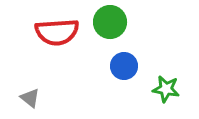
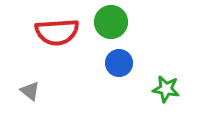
green circle: moved 1 px right
blue circle: moved 5 px left, 3 px up
gray triangle: moved 7 px up
